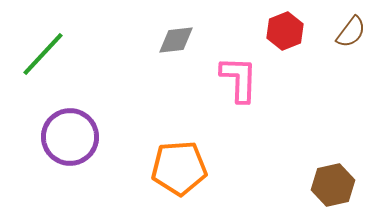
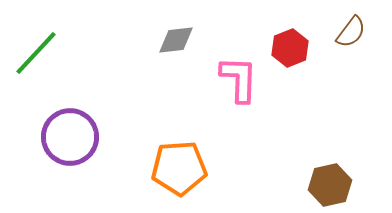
red hexagon: moved 5 px right, 17 px down
green line: moved 7 px left, 1 px up
brown hexagon: moved 3 px left
